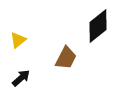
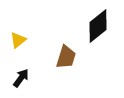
brown trapezoid: moved 1 px up; rotated 10 degrees counterclockwise
black arrow: rotated 12 degrees counterclockwise
